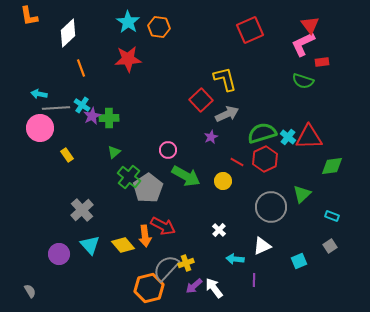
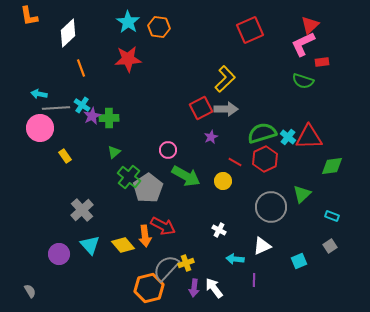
red triangle at (310, 25): rotated 24 degrees clockwise
yellow L-shape at (225, 79): rotated 60 degrees clockwise
red square at (201, 100): moved 8 px down; rotated 15 degrees clockwise
gray arrow at (227, 114): moved 1 px left, 5 px up; rotated 25 degrees clockwise
yellow rectangle at (67, 155): moved 2 px left, 1 px down
red line at (237, 162): moved 2 px left
white cross at (219, 230): rotated 16 degrees counterclockwise
purple arrow at (194, 286): moved 2 px down; rotated 42 degrees counterclockwise
